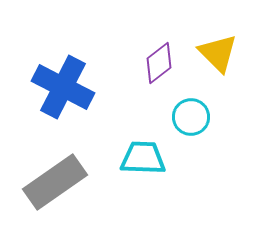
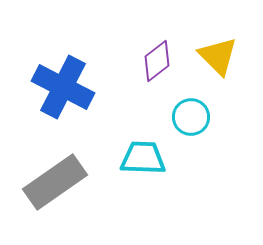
yellow triangle: moved 3 px down
purple diamond: moved 2 px left, 2 px up
